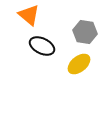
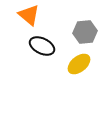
gray hexagon: rotated 15 degrees counterclockwise
